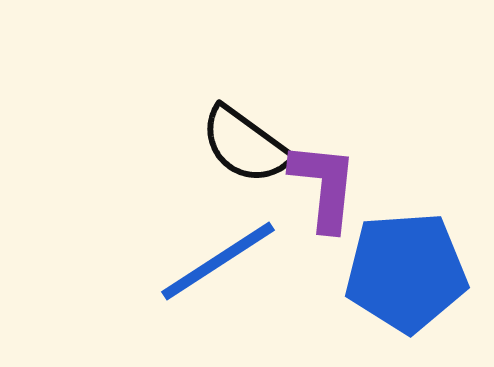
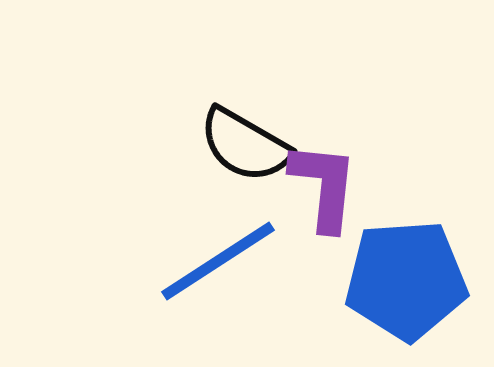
black semicircle: rotated 6 degrees counterclockwise
blue pentagon: moved 8 px down
